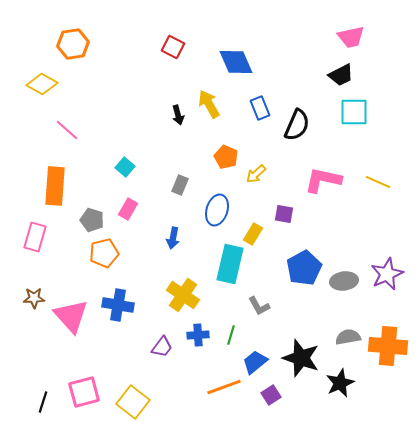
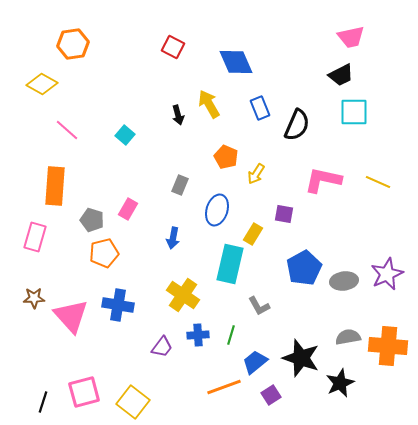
cyan square at (125, 167): moved 32 px up
yellow arrow at (256, 174): rotated 15 degrees counterclockwise
